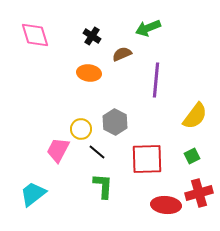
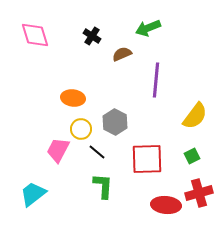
orange ellipse: moved 16 px left, 25 px down
